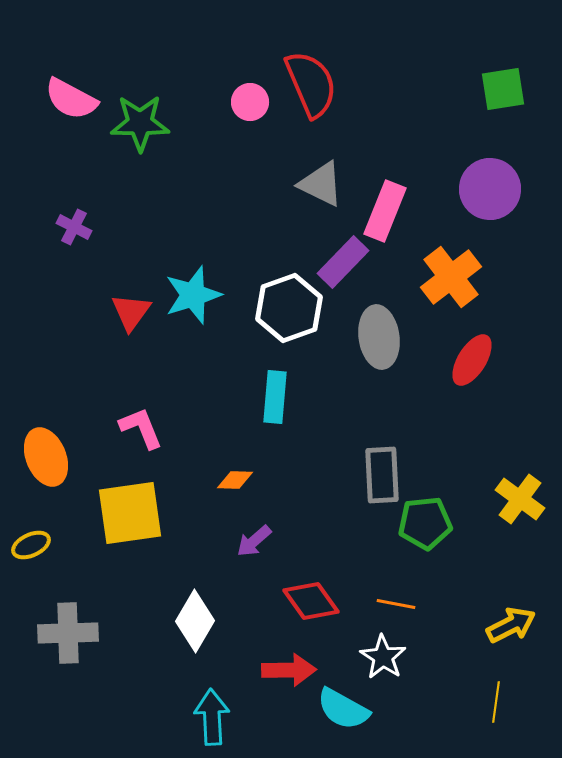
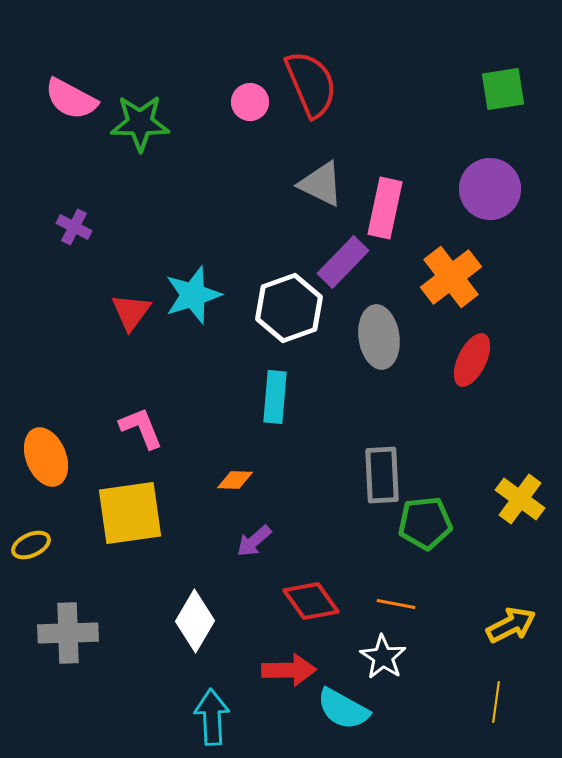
pink rectangle: moved 3 px up; rotated 10 degrees counterclockwise
red ellipse: rotated 6 degrees counterclockwise
